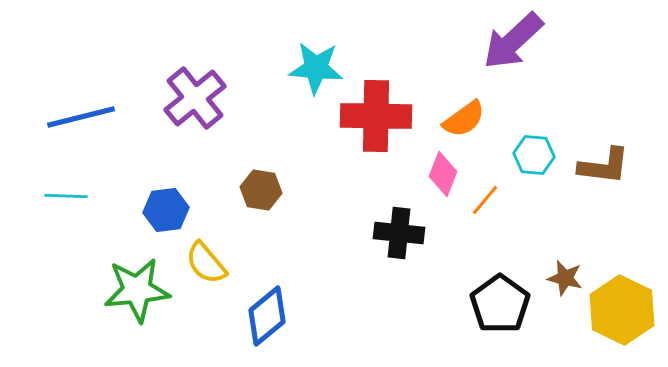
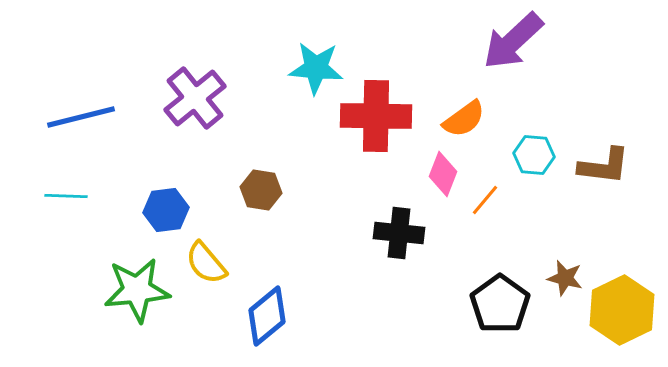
yellow hexagon: rotated 8 degrees clockwise
